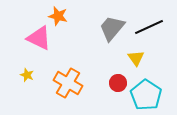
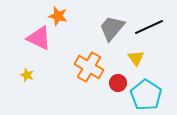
orange cross: moved 21 px right, 16 px up
